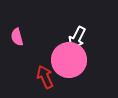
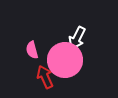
pink semicircle: moved 15 px right, 13 px down
pink circle: moved 4 px left
